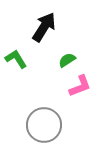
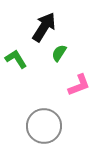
green semicircle: moved 8 px left, 7 px up; rotated 24 degrees counterclockwise
pink L-shape: moved 1 px left, 1 px up
gray circle: moved 1 px down
